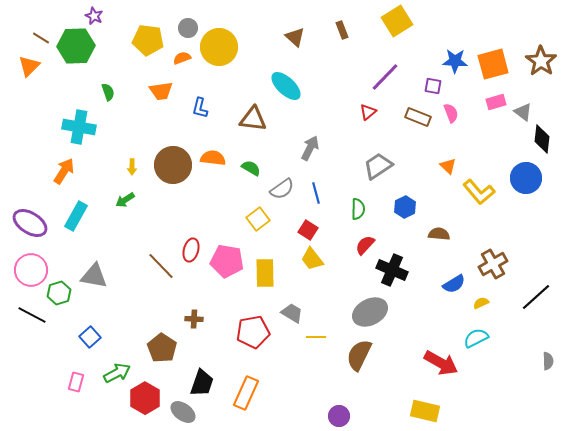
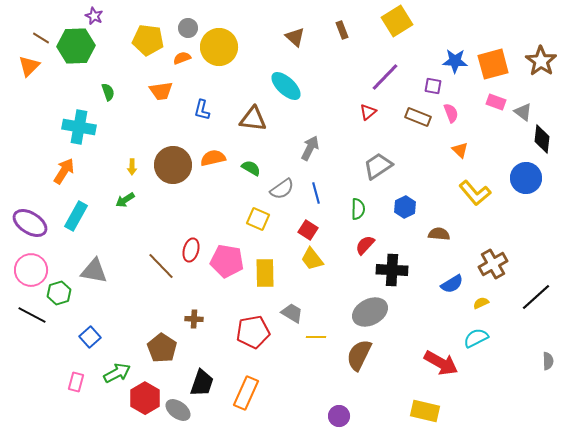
pink rectangle at (496, 102): rotated 36 degrees clockwise
blue L-shape at (200, 108): moved 2 px right, 2 px down
orange semicircle at (213, 158): rotated 20 degrees counterclockwise
orange triangle at (448, 166): moved 12 px right, 16 px up
yellow L-shape at (479, 192): moved 4 px left, 1 px down
yellow square at (258, 219): rotated 30 degrees counterclockwise
black cross at (392, 270): rotated 20 degrees counterclockwise
gray triangle at (94, 276): moved 5 px up
blue semicircle at (454, 284): moved 2 px left
gray ellipse at (183, 412): moved 5 px left, 2 px up
